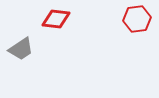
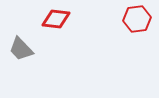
gray trapezoid: rotated 80 degrees clockwise
